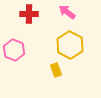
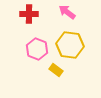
yellow hexagon: rotated 20 degrees counterclockwise
pink hexagon: moved 23 px right, 1 px up
yellow rectangle: rotated 32 degrees counterclockwise
